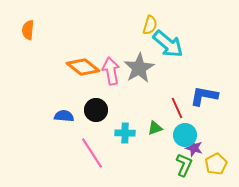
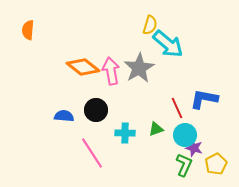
blue L-shape: moved 3 px down
green triangle: moved 1 px right, 1 px down
